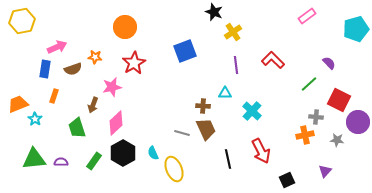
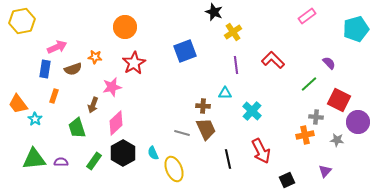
orange trapezoid at (18, 104): rotated 105 degrees counterclockwise
